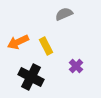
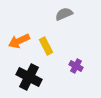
orange arrow: moved 1 px right, 1 px up
purple cross: rotated 16 degrees counterclockwise
black cross: moved 2 px left
